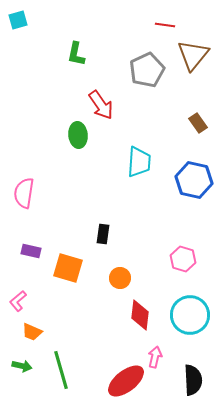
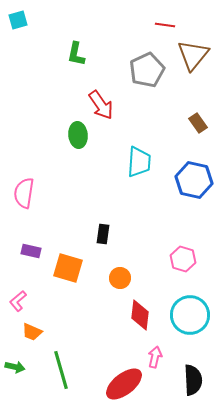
green arrow: moved 7 px left, 1 px down
red ellipse: moved 2 px left, 3 px down
